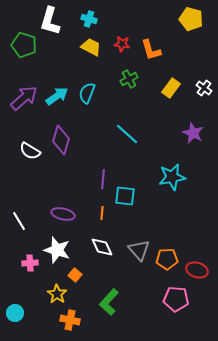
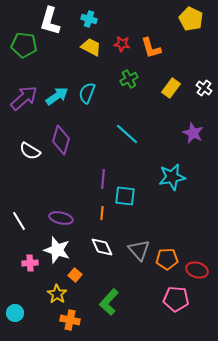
yellow pentagon: rotated 10 degrees clockwise
green pentagon: rotated 10 degrees counterclockwise
orange L-shape: moved 2 px up
purple ellipse: moved 2 px left, 4 px down
